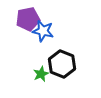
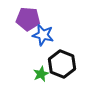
purple pentagon: rotated 15 degrees clockwise
blue star: moved 4 px down
